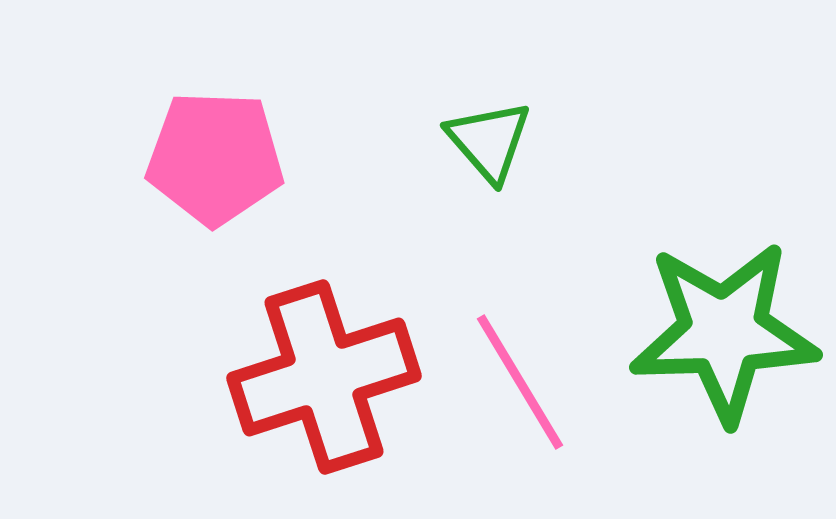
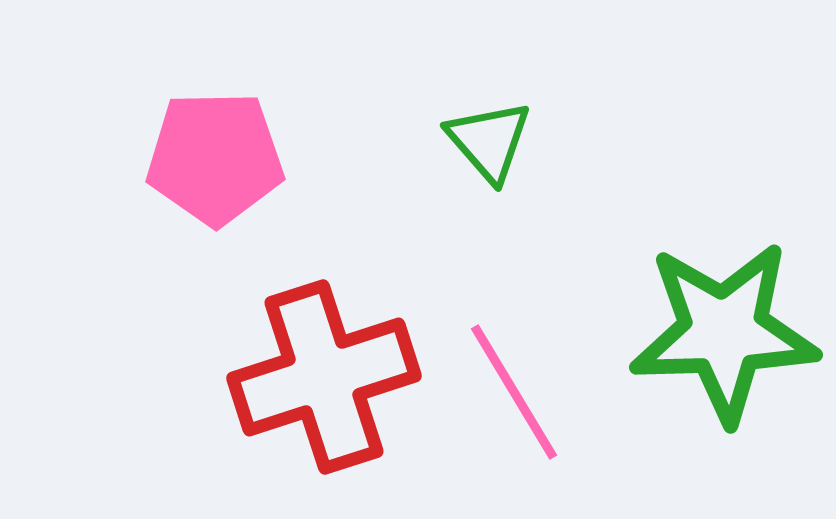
pink pentagon: rotated 3 degrees counterclockwise
pink line: moved 6 px left, 10 px down
